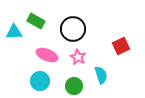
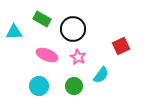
green rectangle: moved 6 px right, 2 px up
cyan semicircle: rotated 54 degrees clockwise
cyan circle: moved 1 px left, 5 px down
